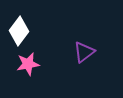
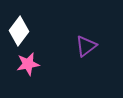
purple triangle: moved 2 px right, 6 px up
